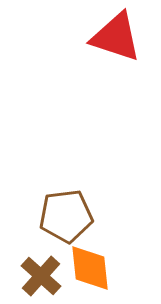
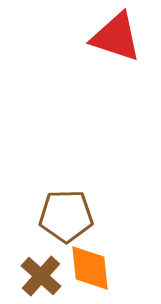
brown pentagon: rotated 6 degrees clockwise
